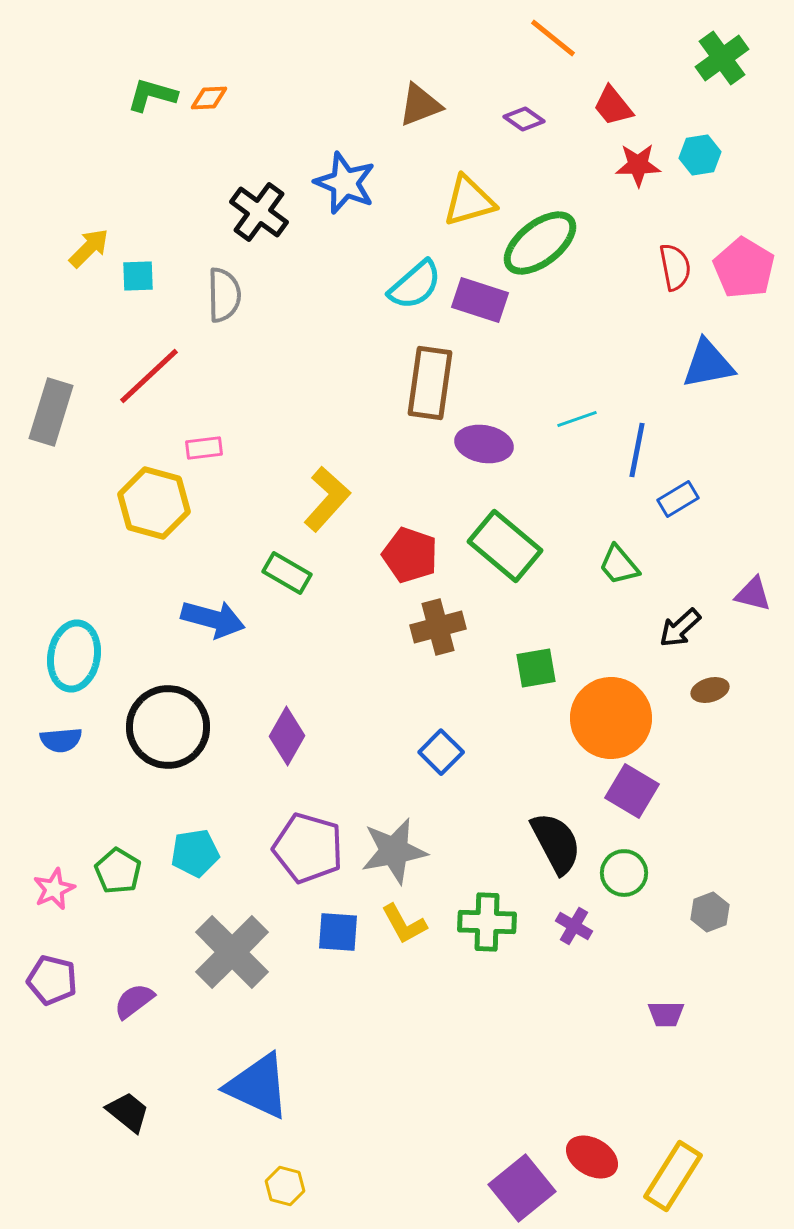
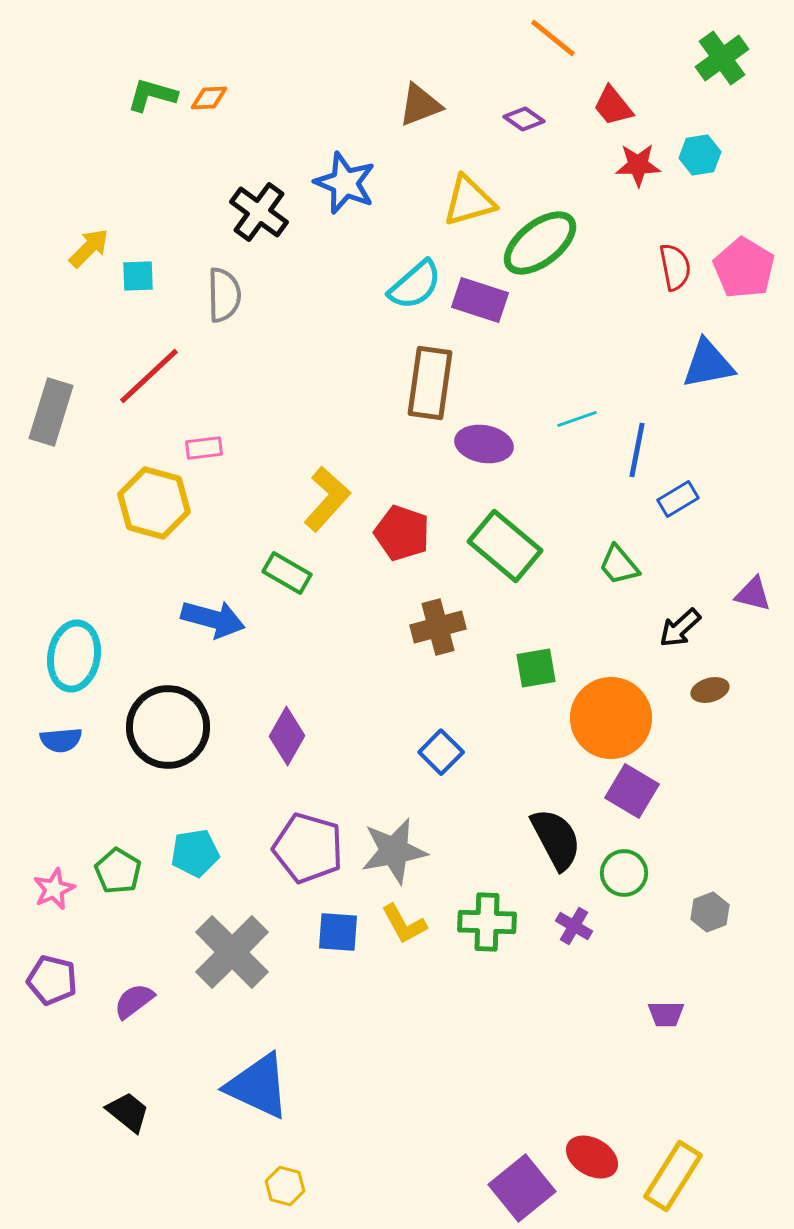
red pentagon at (410, 555): moved 8 px left, 22 px up
black semicircle at (556, 843): moved 4 px up
